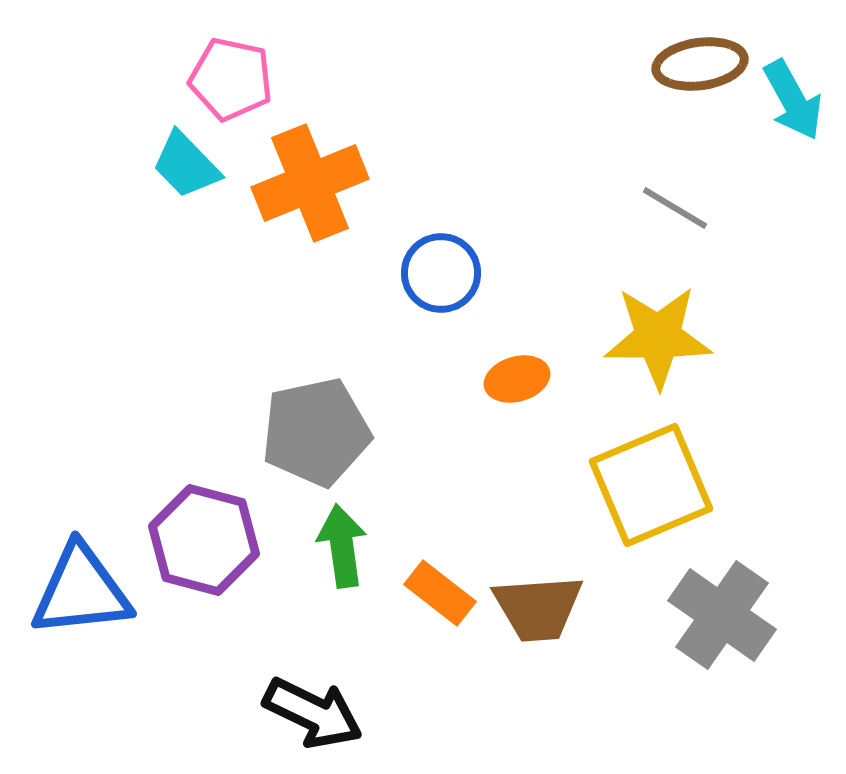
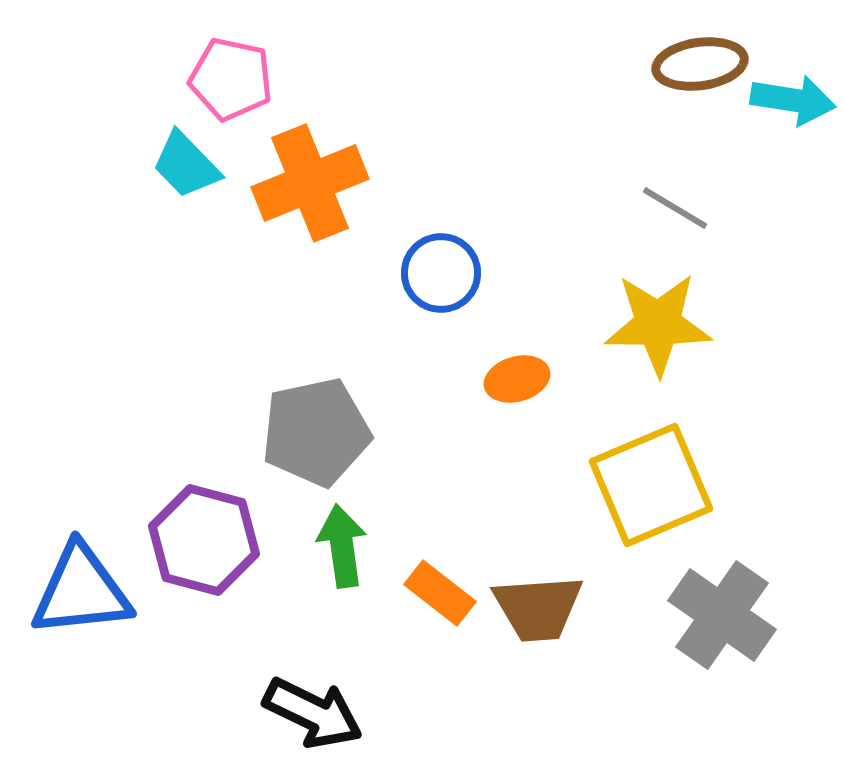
cyan arrow: rotated 52 degrees counterclockwise
yellow star: moved 13 px up
